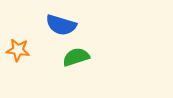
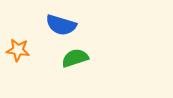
green semicircle: moved 1 px left, 1 px down
